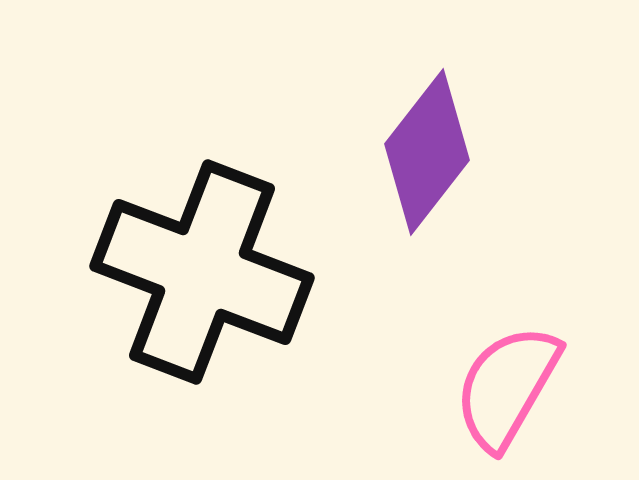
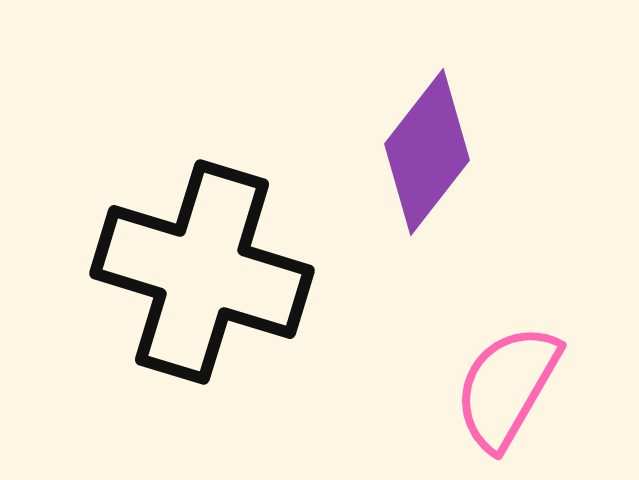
black cross: rotated 4 degrees counterclockwise
